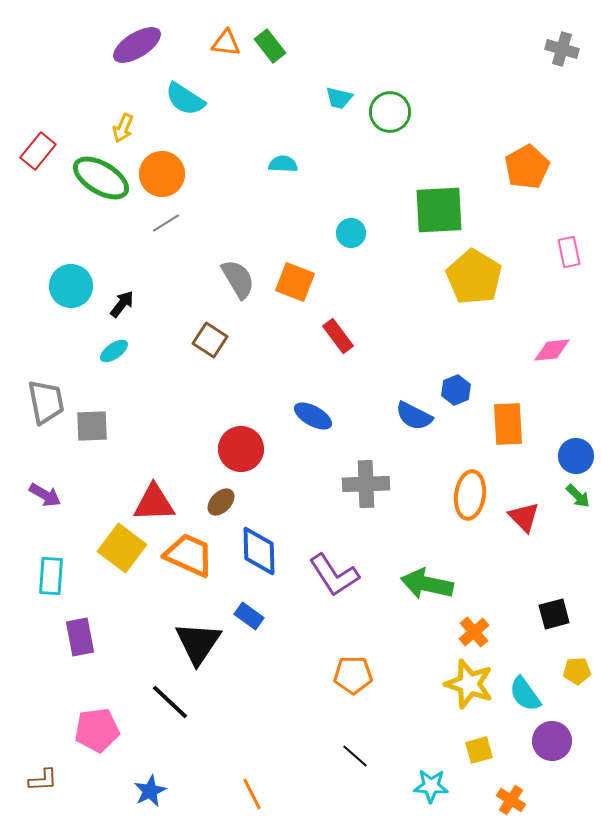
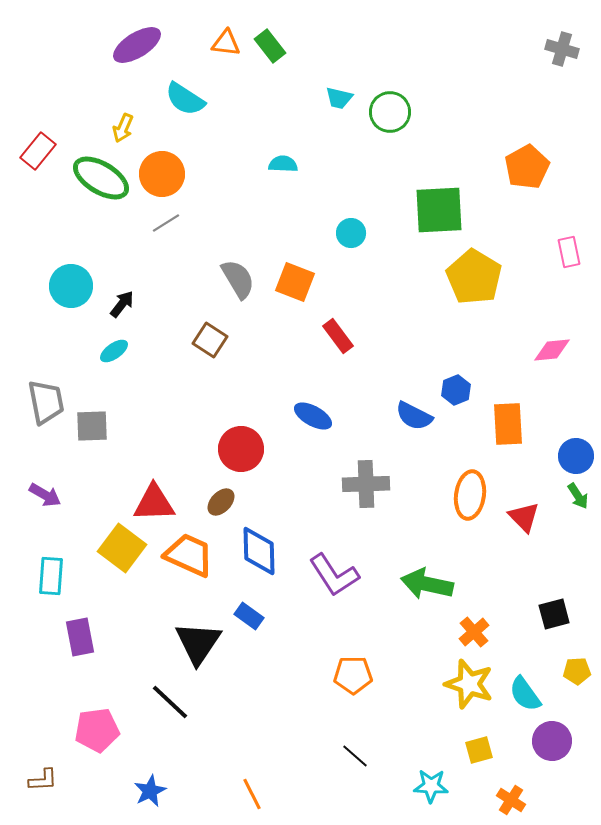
green arrow at (578, 496): rotated 12 degrees clockwise
